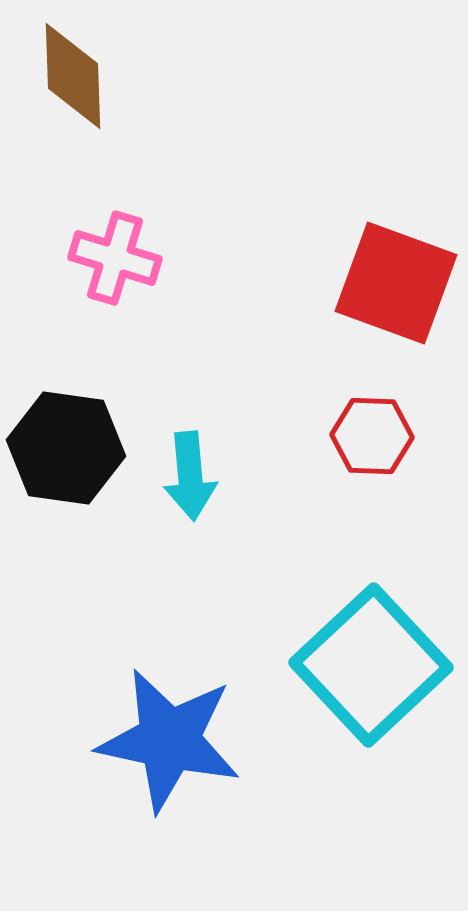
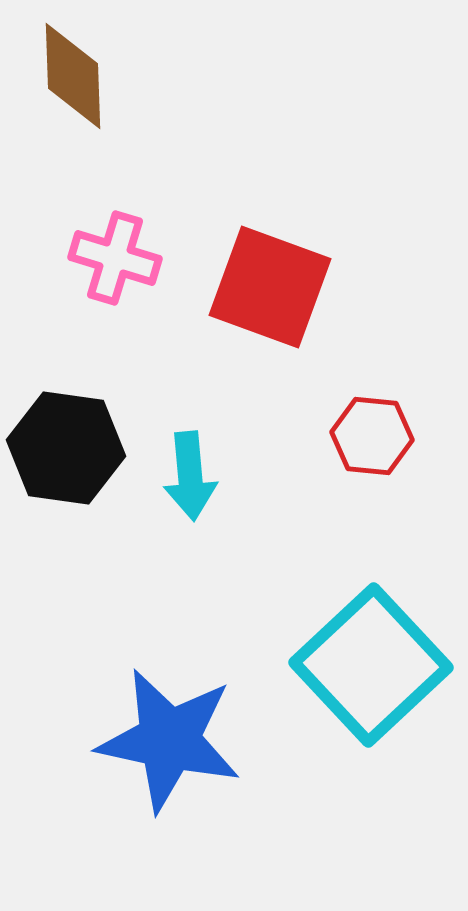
red square: moved 126 px left, 4 px down
red hexagon: rotated 4 degrees clockwise
